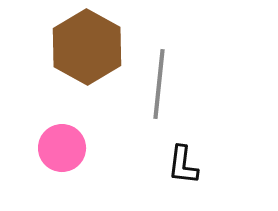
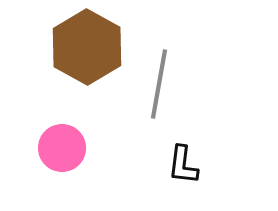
gray line: rotated 4 degrees clockwise
